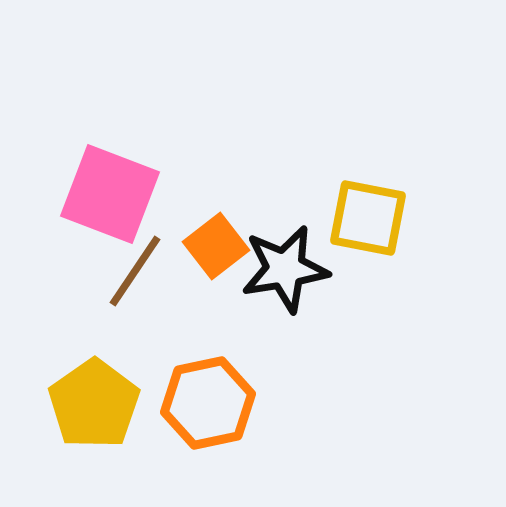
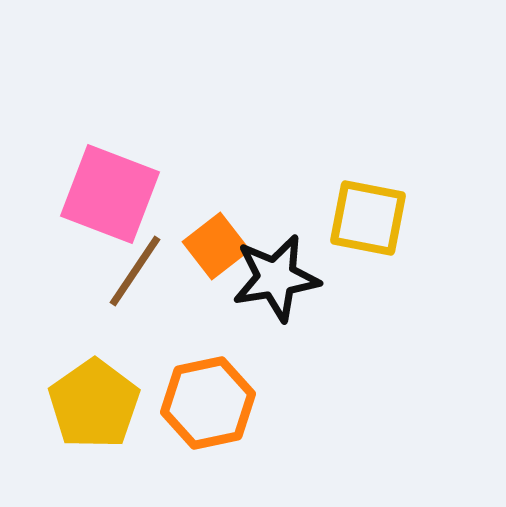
black star: moved 9 px left, 9 px down
